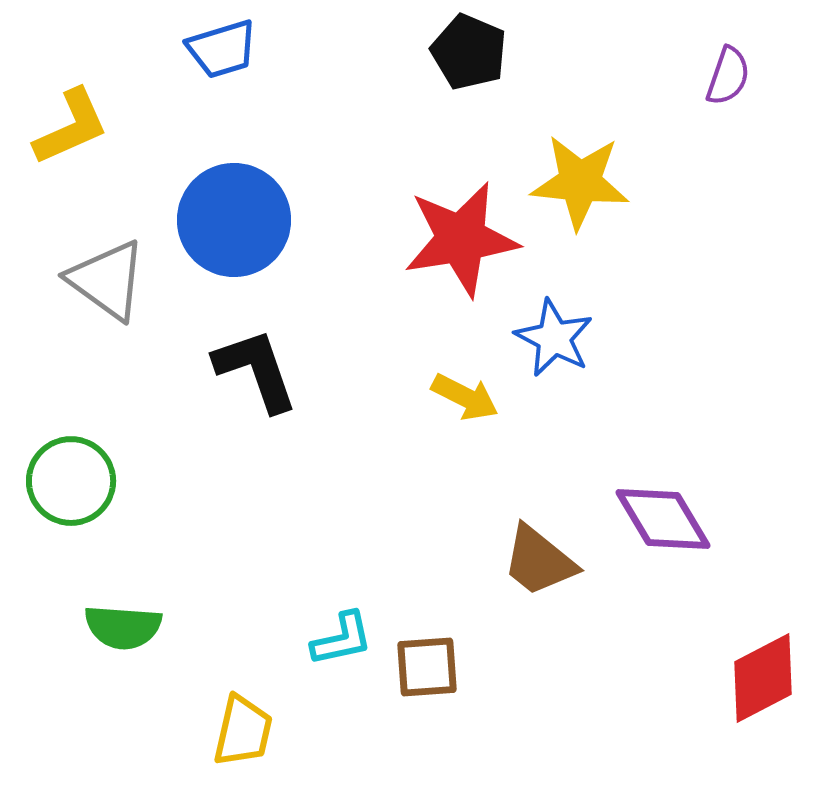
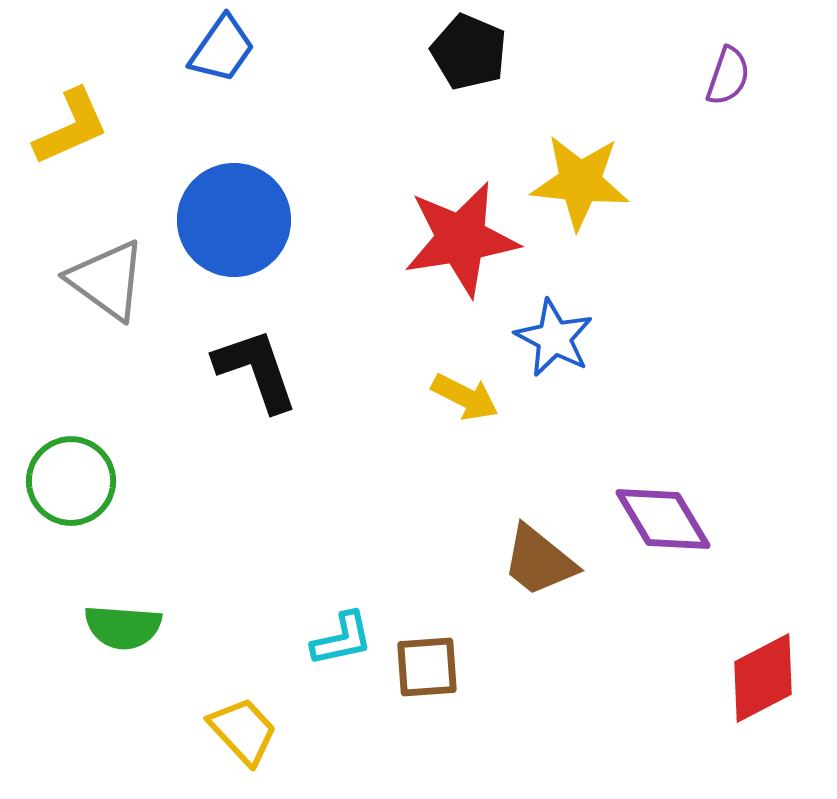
blue trapezoid: rotated 38 degrees counterclockwise
yellow trapezoid: rotated 56 degrees counterclockwise
